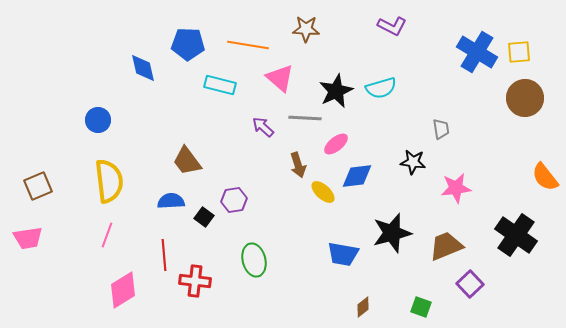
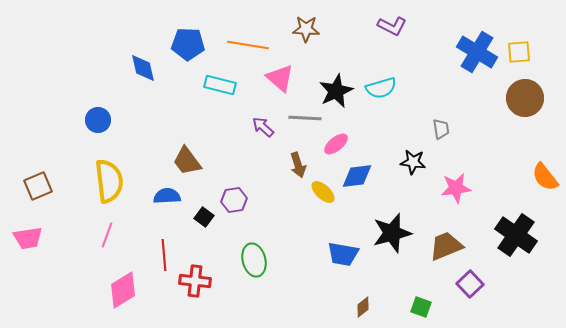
blue semicircle at (171, 201): moved 4 px left, 5 px up
